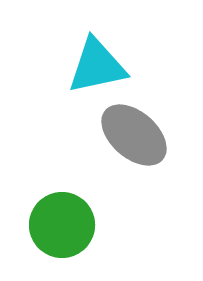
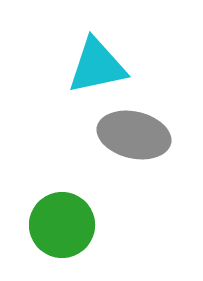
gray ellipse: rotated 28 degrees counterclockwise
